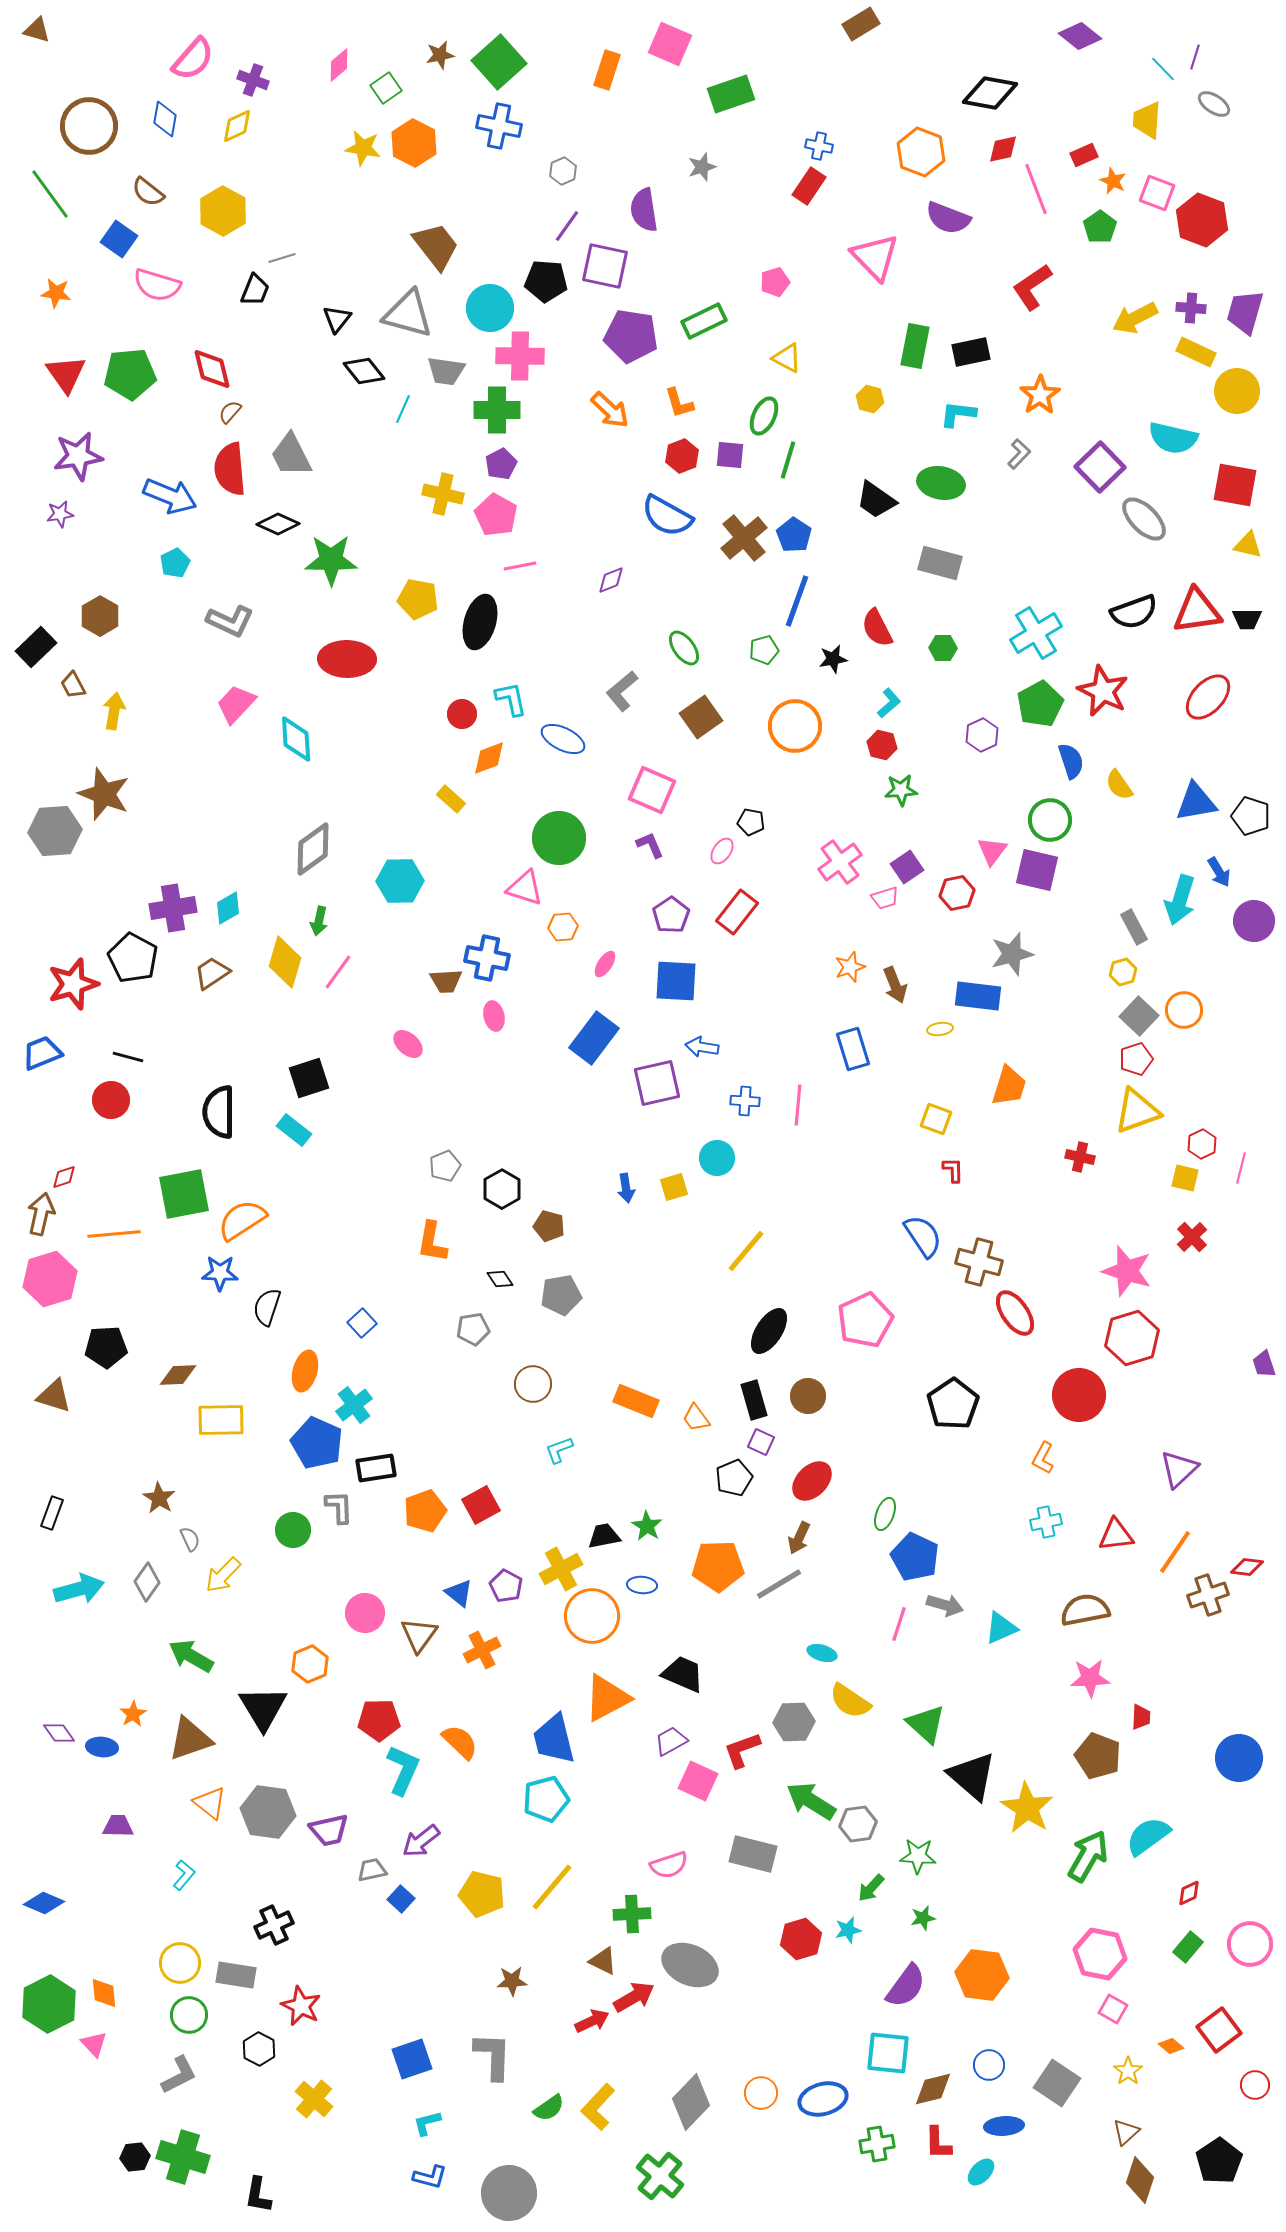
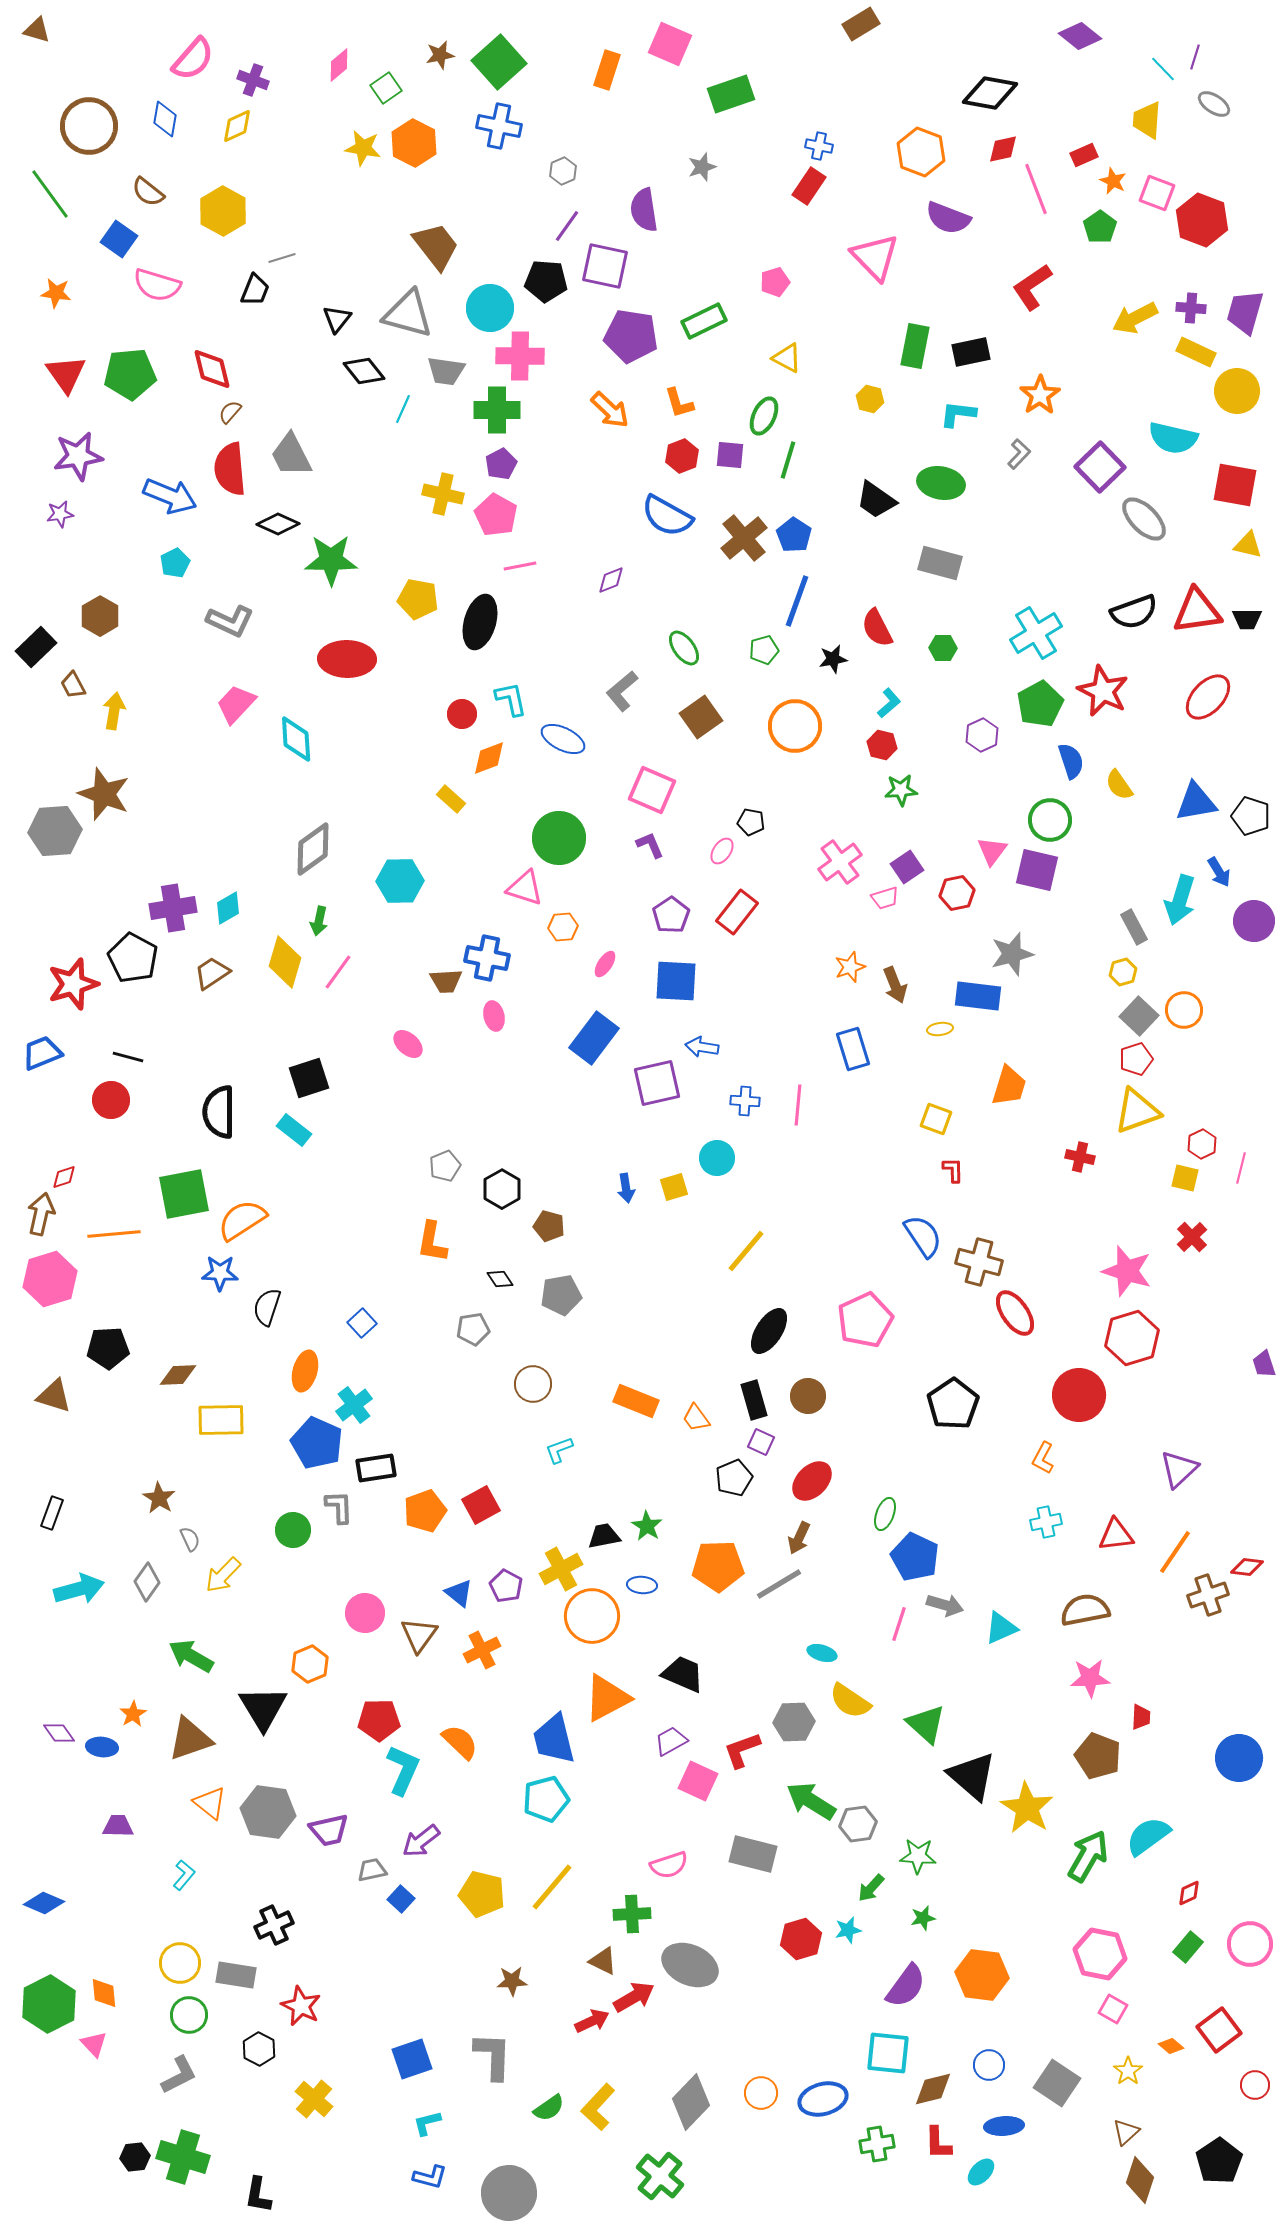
black pentagon at (106, 1347): moved 2 px right, 1 px down
